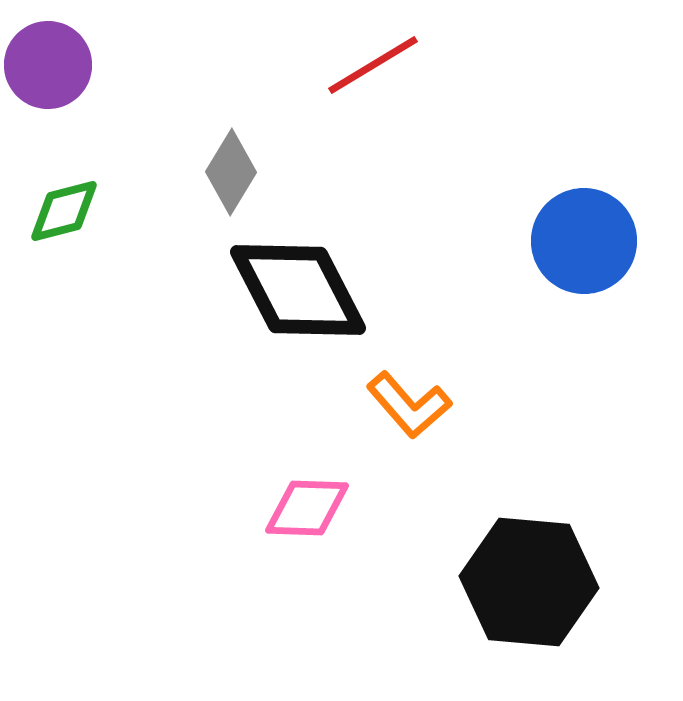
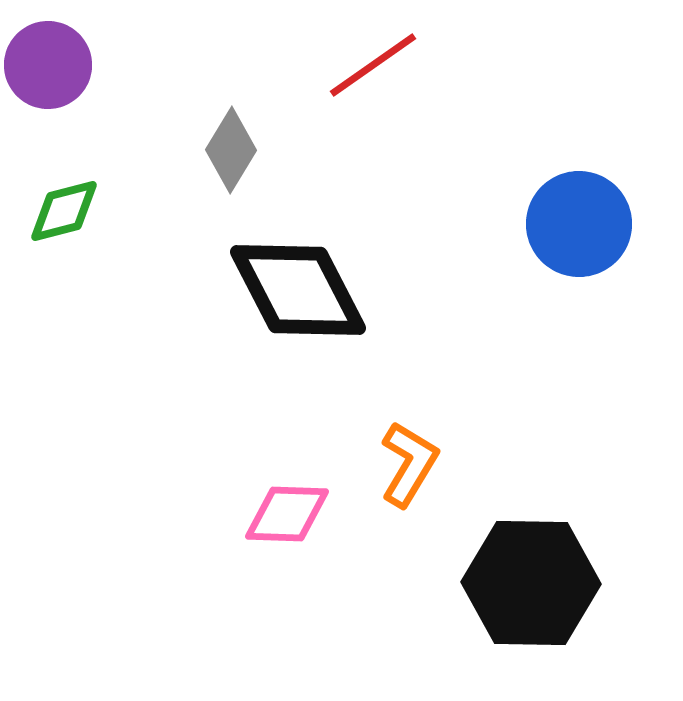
red line: rotated 4 degrees counterclockwise
gray diamond: moved 22 px up
blue circle: moved 5 px left, 17 px up
orange L-shape: moved 59 px down; rotated 108 degrees counterclockwise
pink diamond: moved 20 px left, 6 px down
black hexagon: moved 2 px right, 1 px down; rotated 4 degrees counterclockwise
